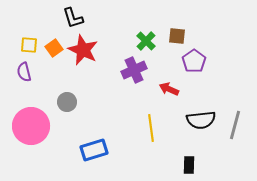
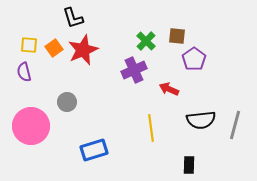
red star: rotated 24 degrees clockwise
purple pentagon: moved 2 px up
